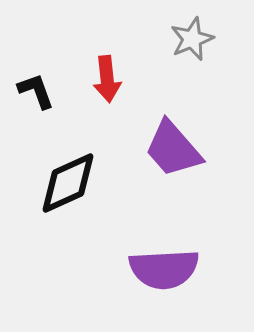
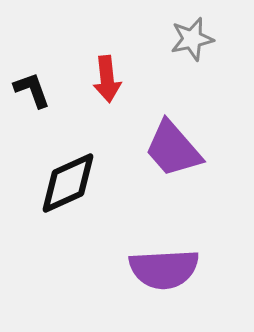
gray star: rotated 9 degrees clockwise
black L-shape: moved 4 px left, 1 px up
